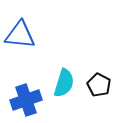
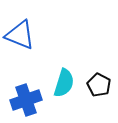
blue triangle: rotated 16 degrees clockwise
